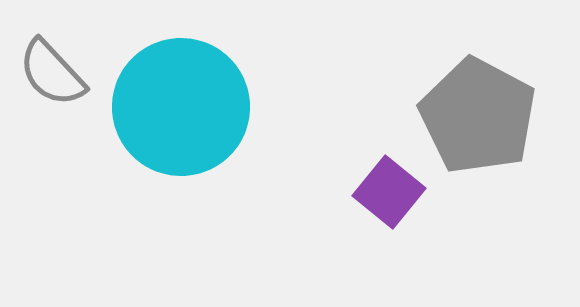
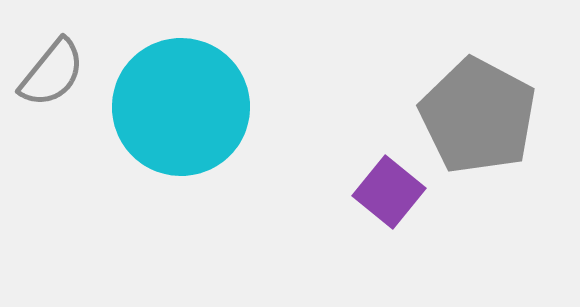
gray semicircle: rotated 98 degrees counterclockwise
